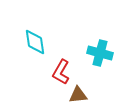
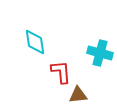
red L-shape: rotated 145 degrees clockwise
